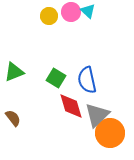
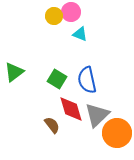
cyan triangle: moved 8 px left, 23 px down; rotated 21 degrees counterclockwise
yellow circle: moved 5 px right
green triangle: rotated 15 degrees counterclockwise
green square: moved 1 px right, 1 px down
red diamond: moved 3 px down
brown semicircle: moved 39 px right, 7 px down
orange circle: moved 7 px right
